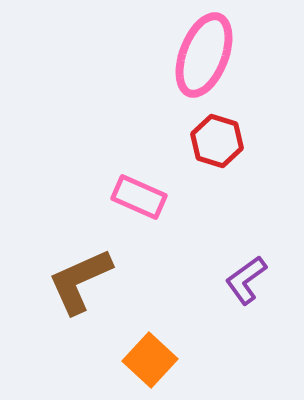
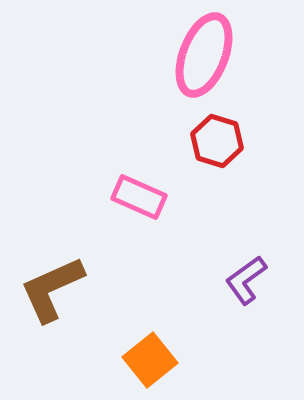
brown L-shape: moved 28 px left, 8 px down
orange square: rotated 8 degrees clockwise
